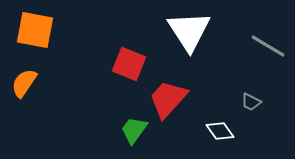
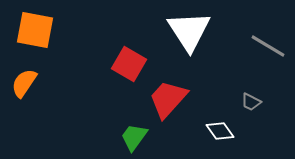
red square: rotated 8 degrees clockwise
green trapezoid: moved 7 px down
